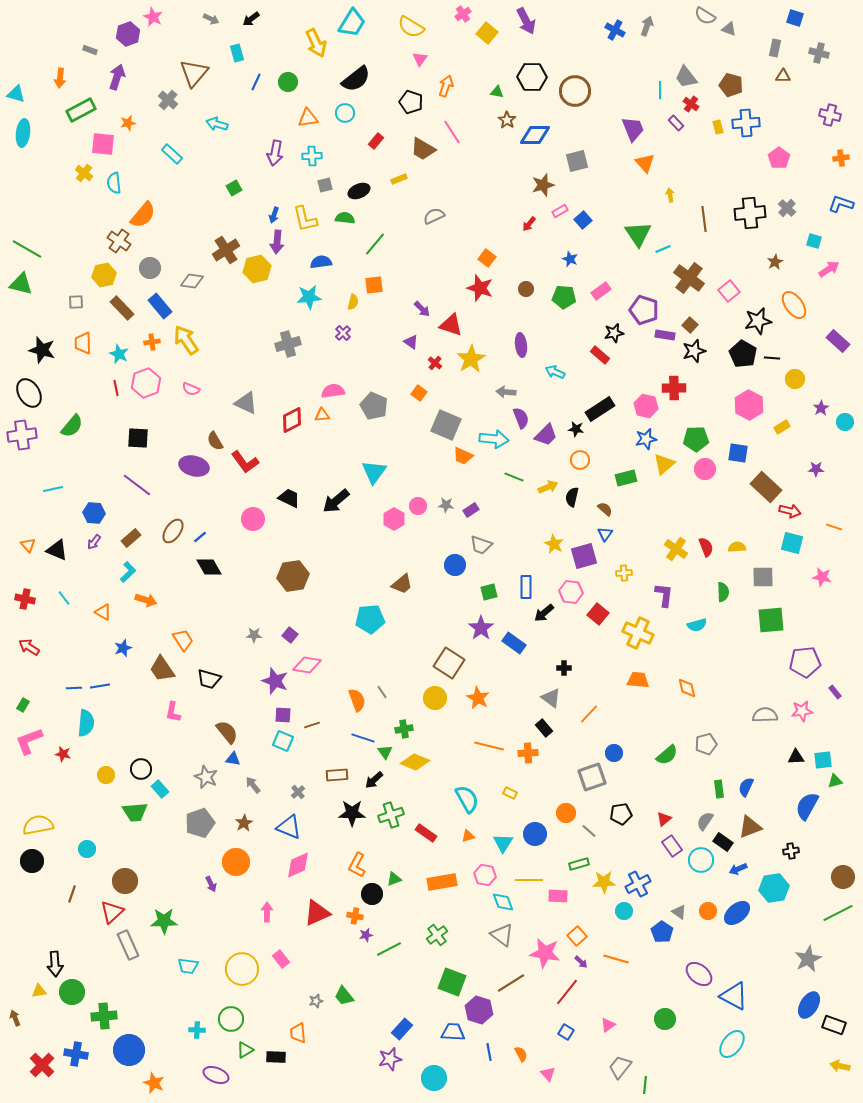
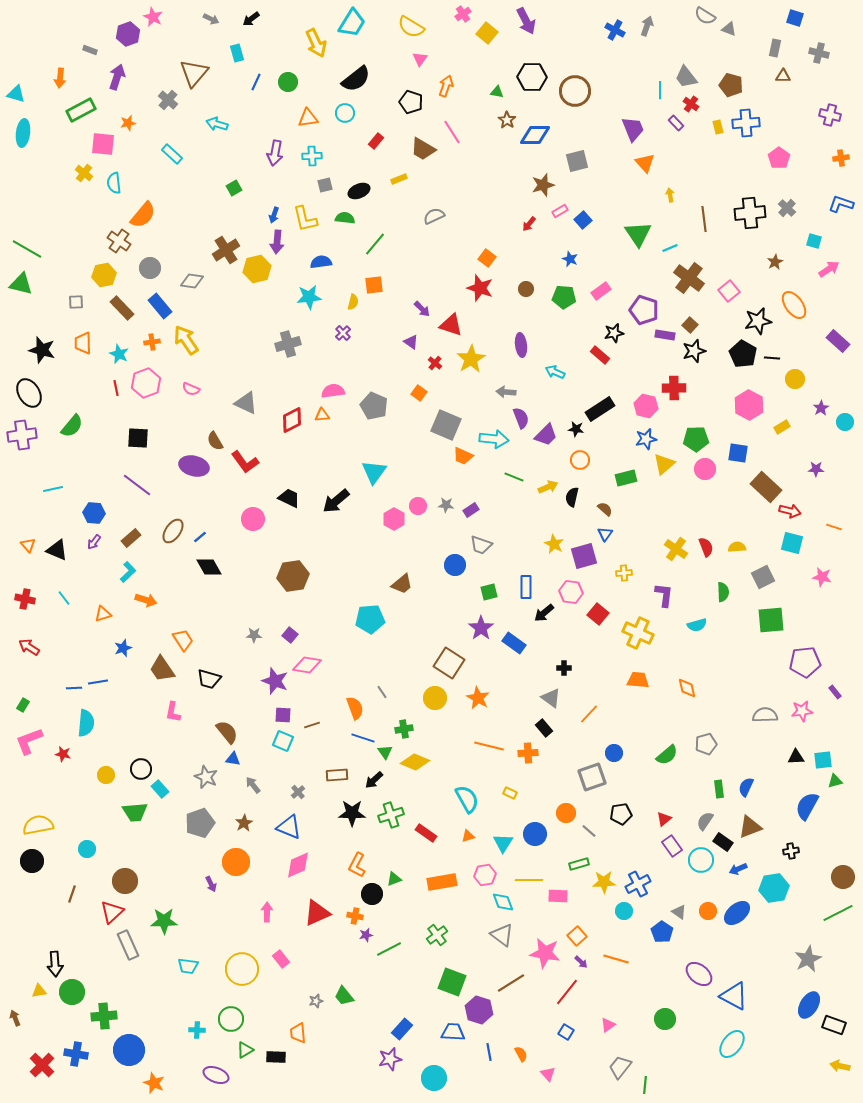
cyan line at (663, 249): moved 7 px right, 1 px up
gray square at (763, 577): rotated 25 degrees counterclockwise
orange triangle at (103, 612): moved 2 px down; rotated 48 degrees counterclockwise
blue line at (100, 686): moved 2 px left, 4 px up
orange semicircle at (357, 700): moved 2 px left, 8 px down
pink hexagon at (485, 875): rotated 20 degrees counterclockwise
